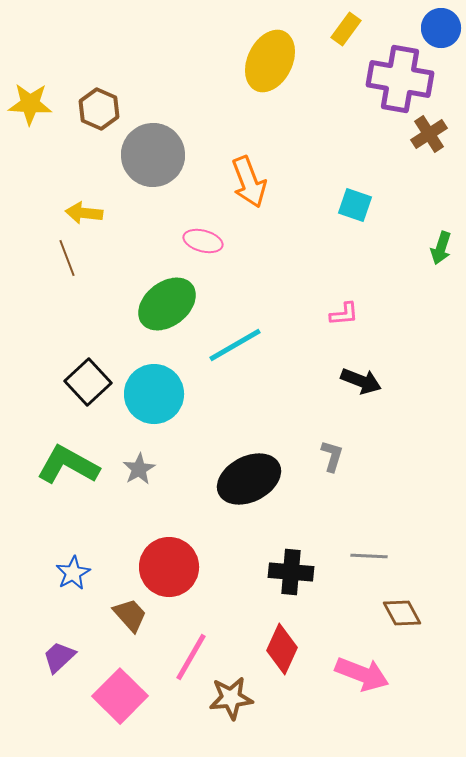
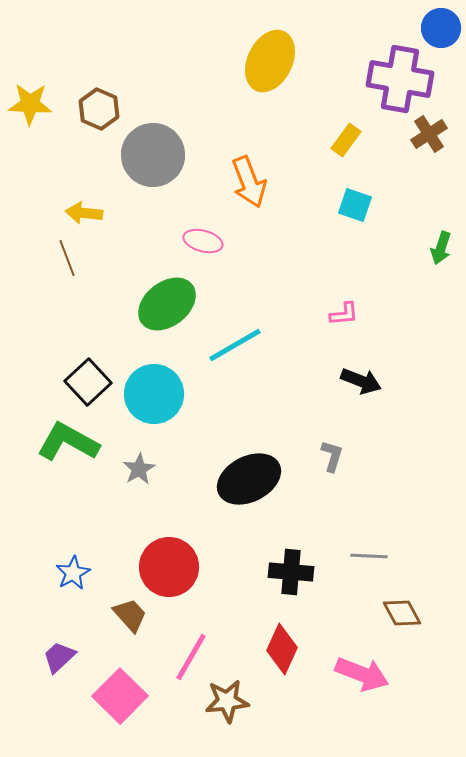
yellow rectangle: moved 111 px down
green L-shape: moved 23 px up
brown star: moved 4 px left, 3 px down
